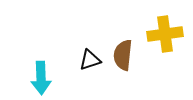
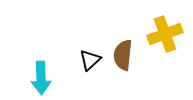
yellow cross: rotated 12 degrees counterclockwise
black triangle: rotated 25 degrees counterclockwise
